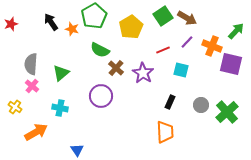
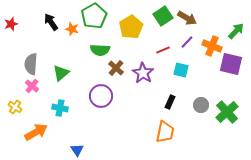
green semicircle: rotated 24 degrees counterclockwise
orange trapezoid: rotated 15 degrees clockwise
